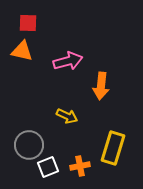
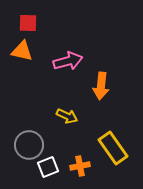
yellow rectangle: rotated 52 degrees counterclockwise
